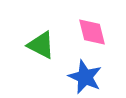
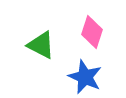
pink diamond: rotated 32 degrees clockwise
